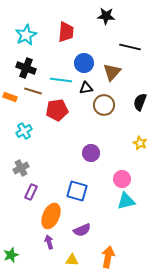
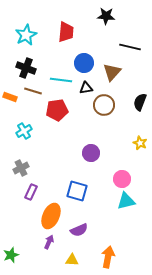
purple semicircle: moved 3 px left
purple arrow: rotated 40 degrees clockwise
